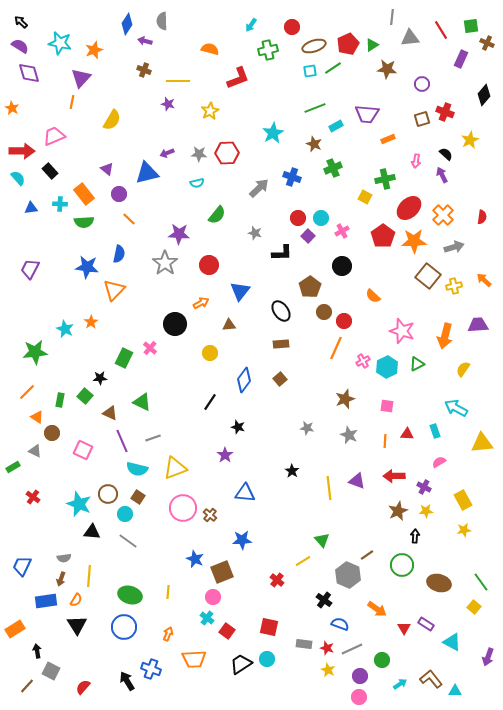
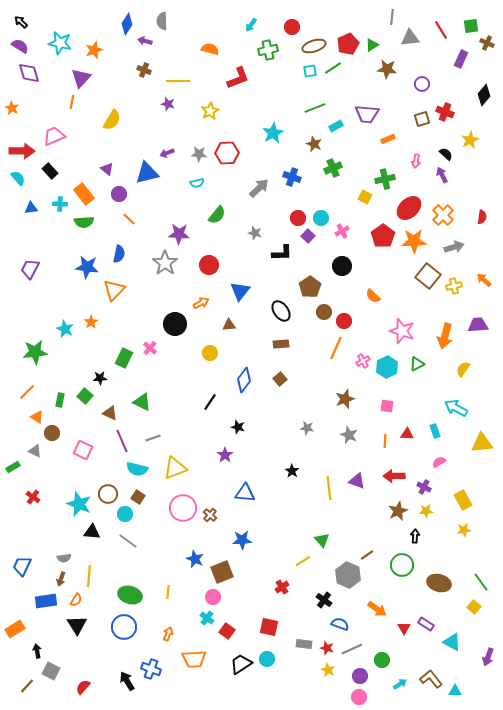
red cross at (277, 580): moved 5 px right, 7 px down; rotated 16 degrees clockwise
